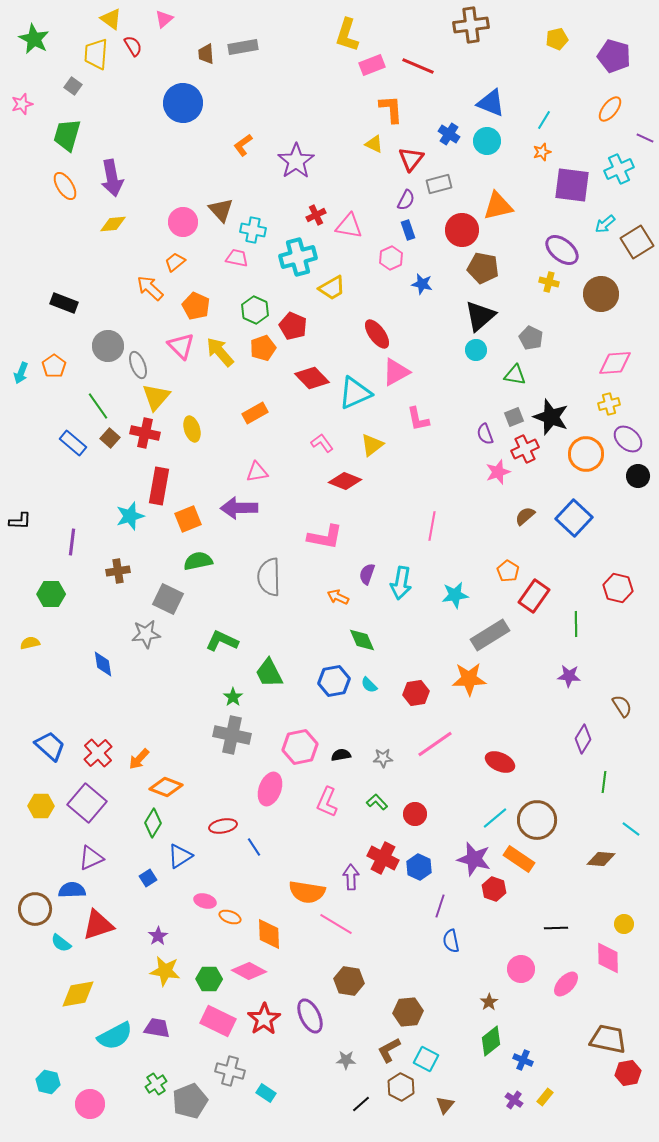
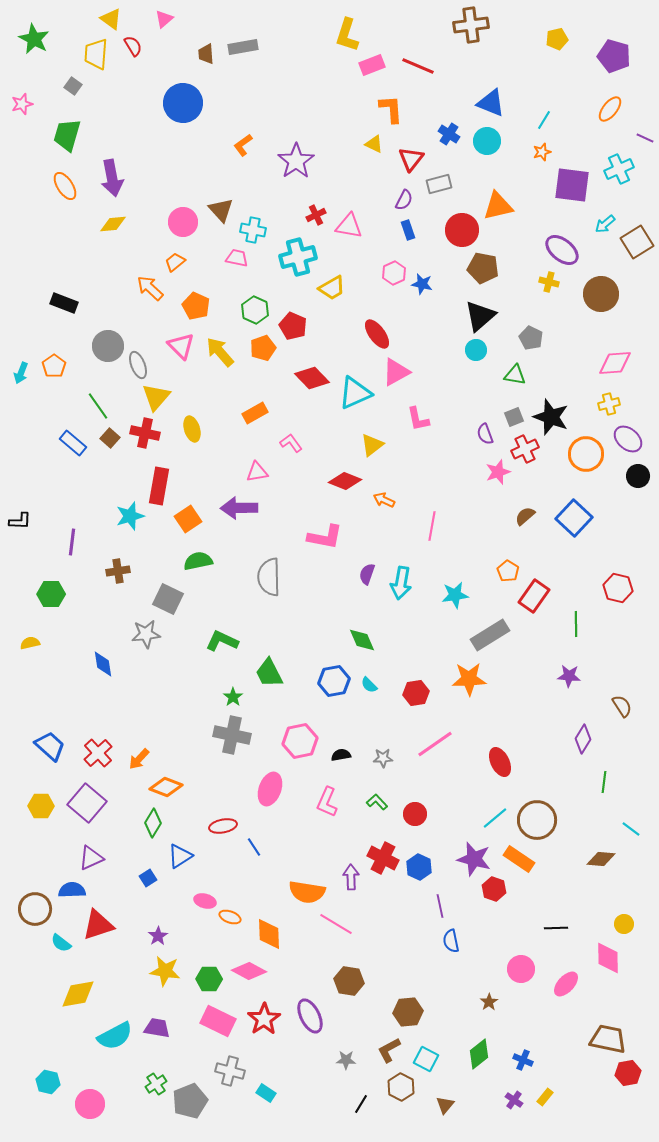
purple semicircle at (406, 200): moved 2 px left
pink hexagon at (391, 258): moved 3 px right, 15 px down
pink L-shape at (322, 443): moved 31 px left
orange square at (188, 519): rotated 12 degrees counterclockwise
orange arrow at (338, 597): moved 46 px right, 97 px up
pink hexagon at (300, 747): moved 6 px up
red ellipse at (500, 762): rotated 40 degrees clockwise
purple line at (440, 906): rotated 30 degrees counterclockwise
green diamond at (491, 1041): moved 12 px left, 13 px down
black line at (361, 1104): rotated 18 degrees counterclockwise
